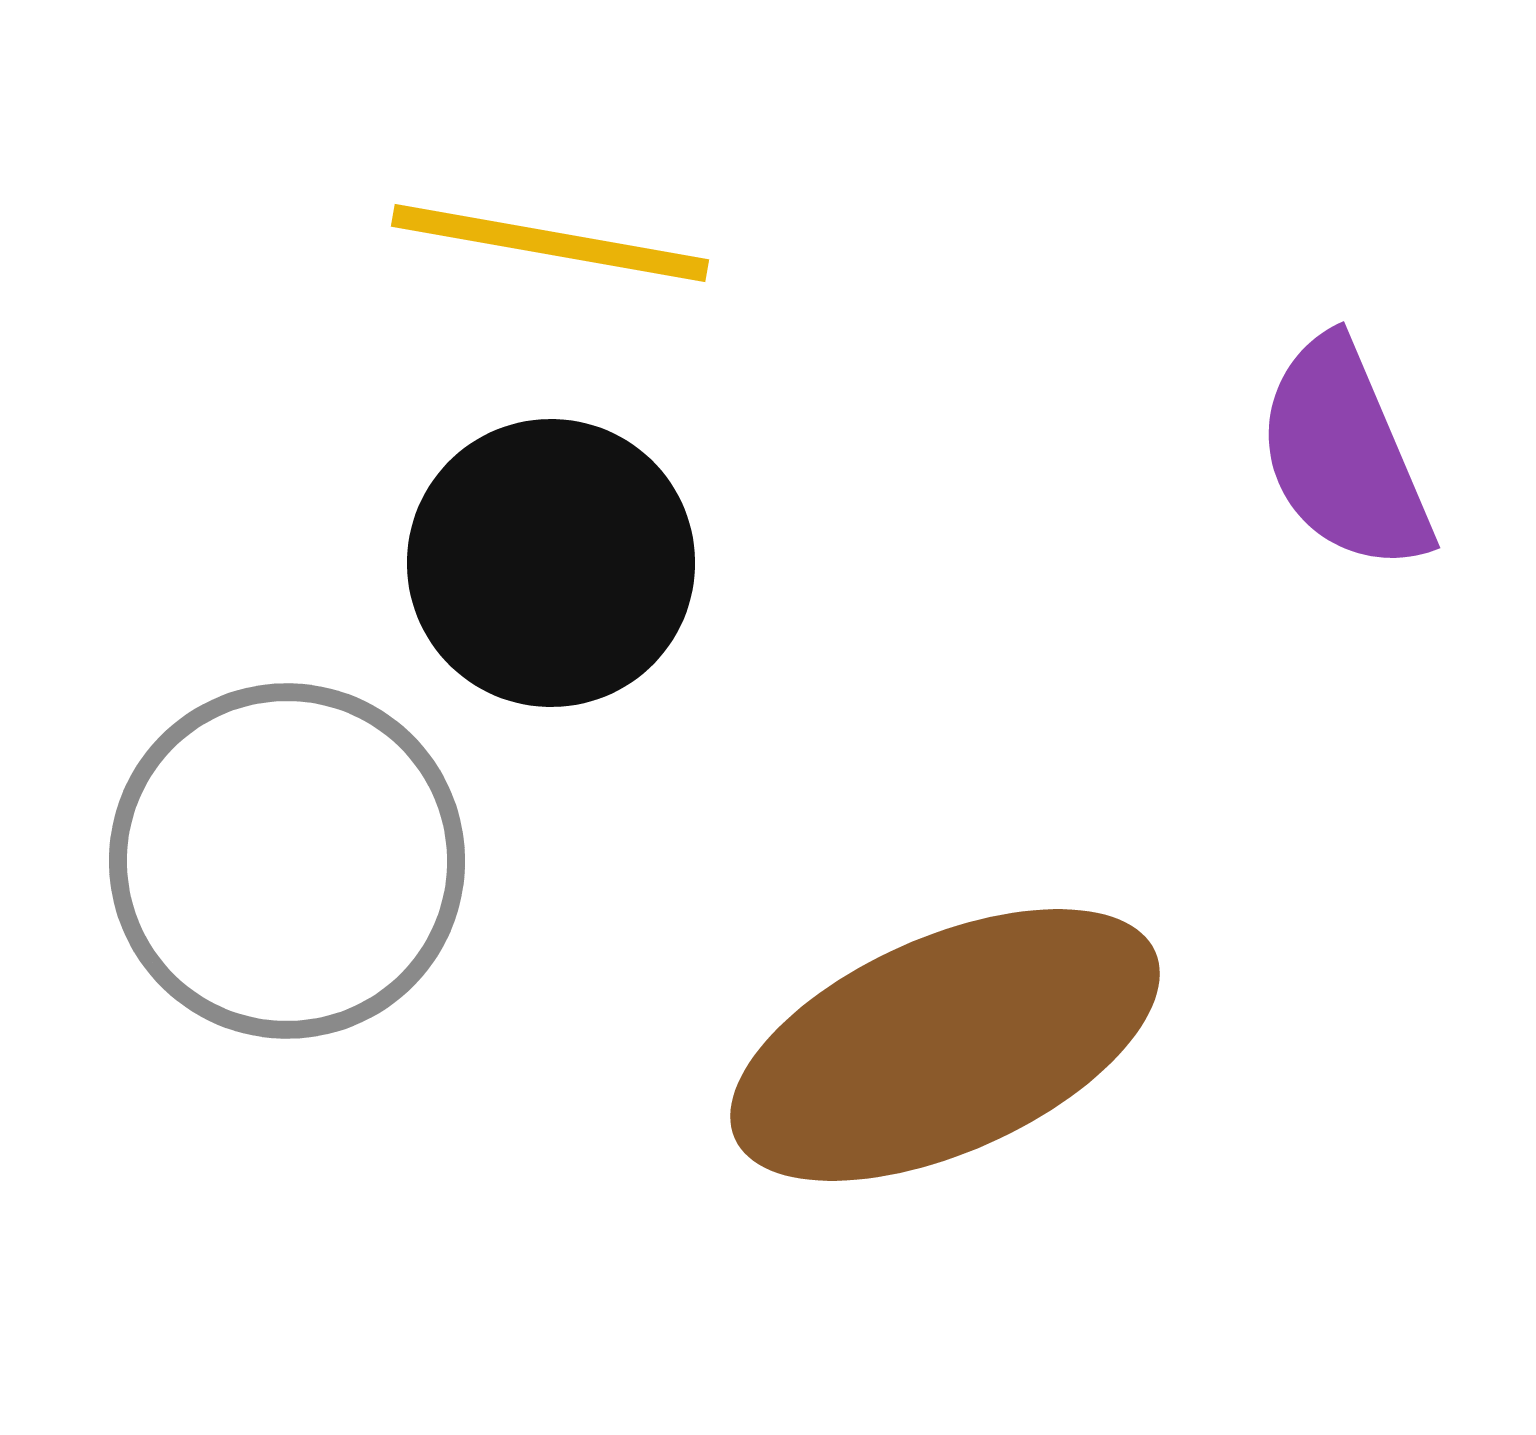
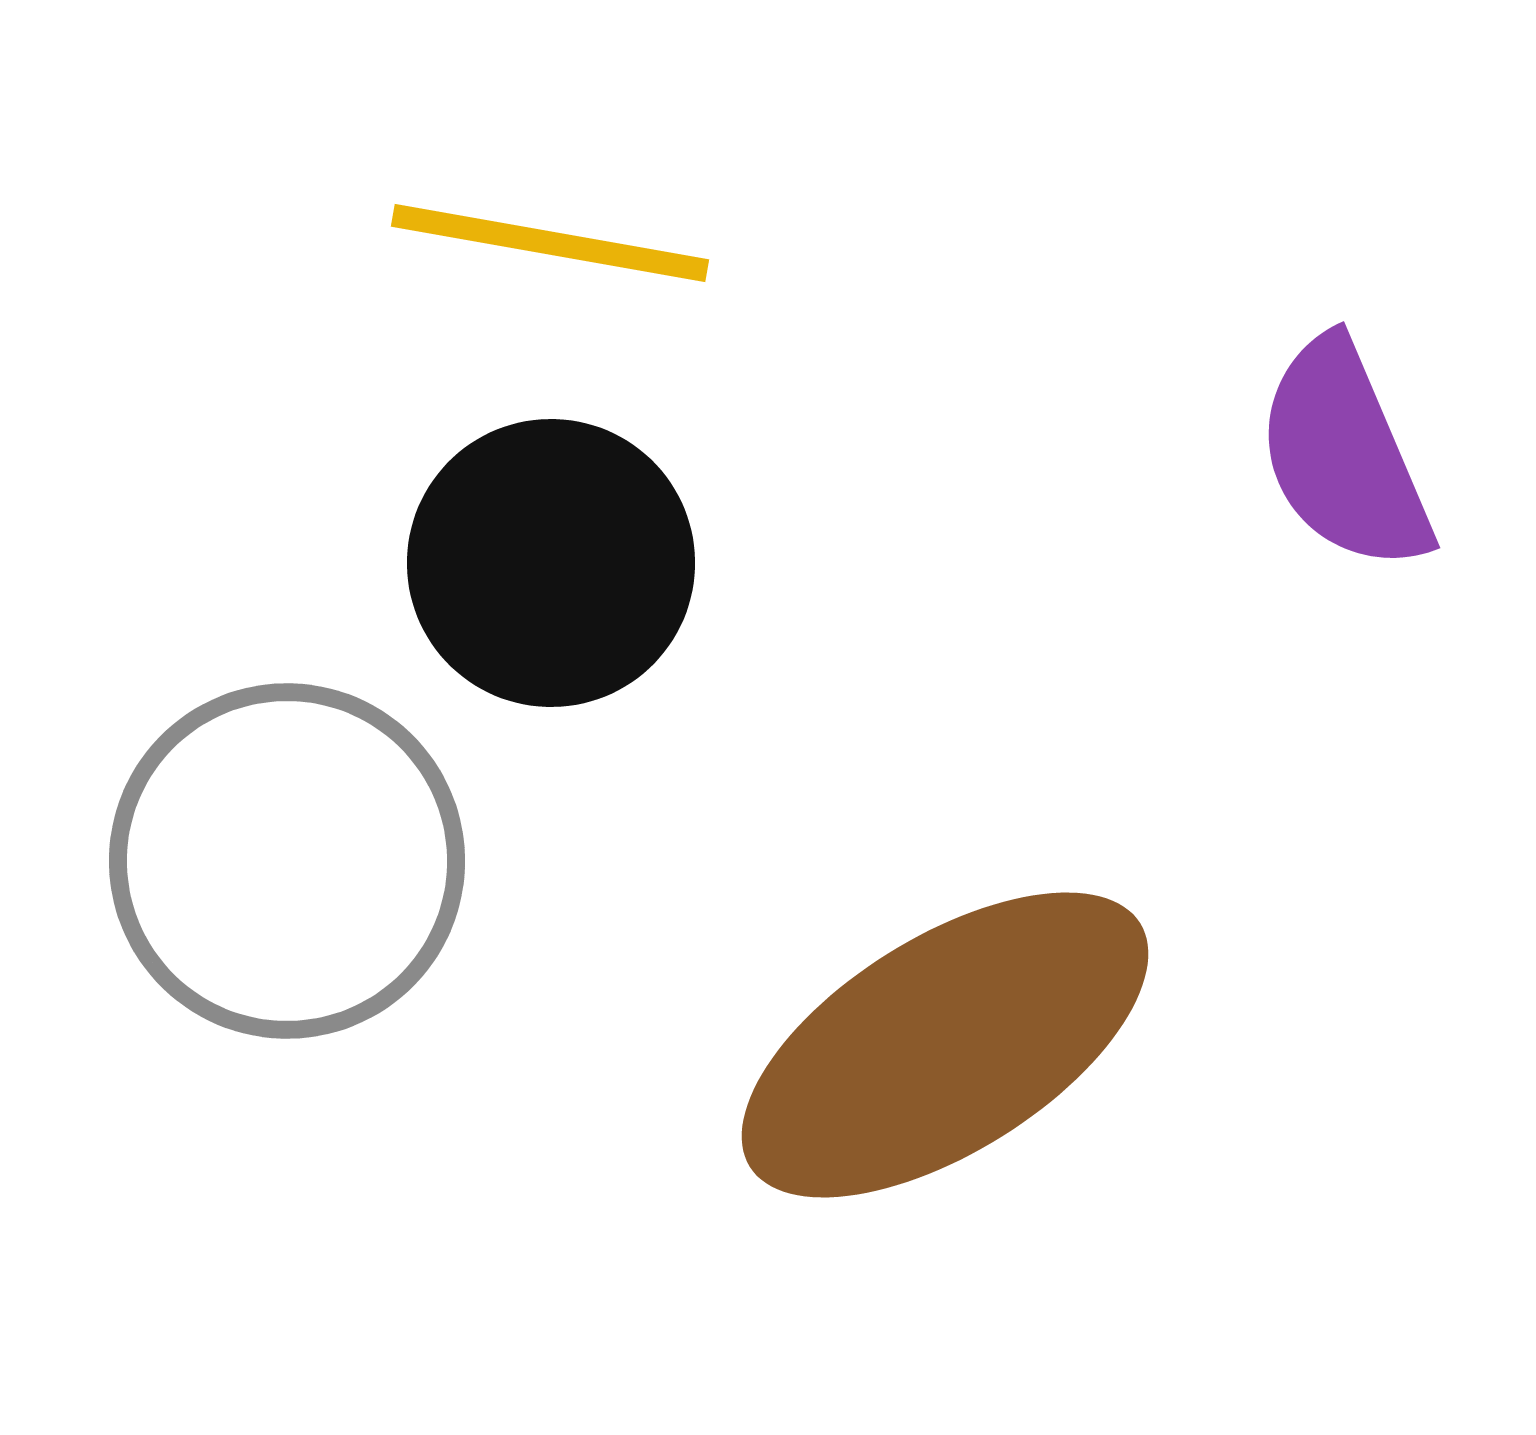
brown ellipse: rotated 8 degrees counterclockwise
